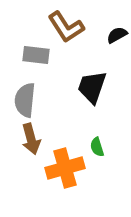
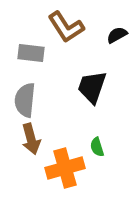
gray rectangle: moved 5 px left, 2 px up
